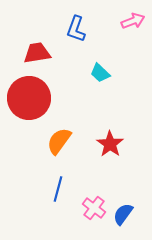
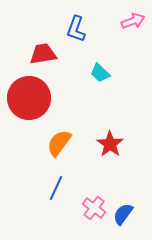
red trapezoid: moved 6 px right, 1 px down
orange semicircle: moved 2 px down
blue line: moved 2 px left, 1 px up; rotated 10 degrees clockwise
